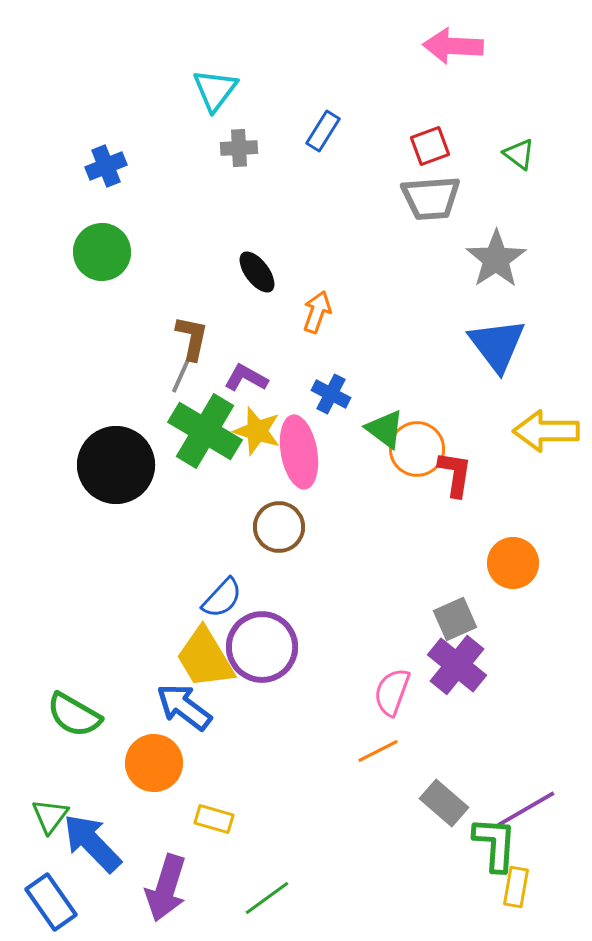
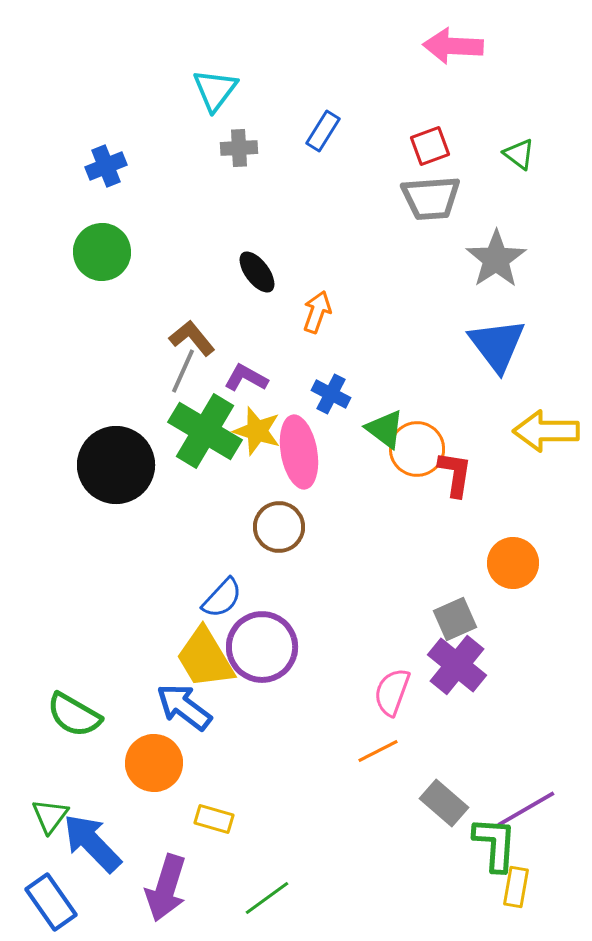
brown L-shape at (192, 338): rotated 51 degrees counterclockwise
